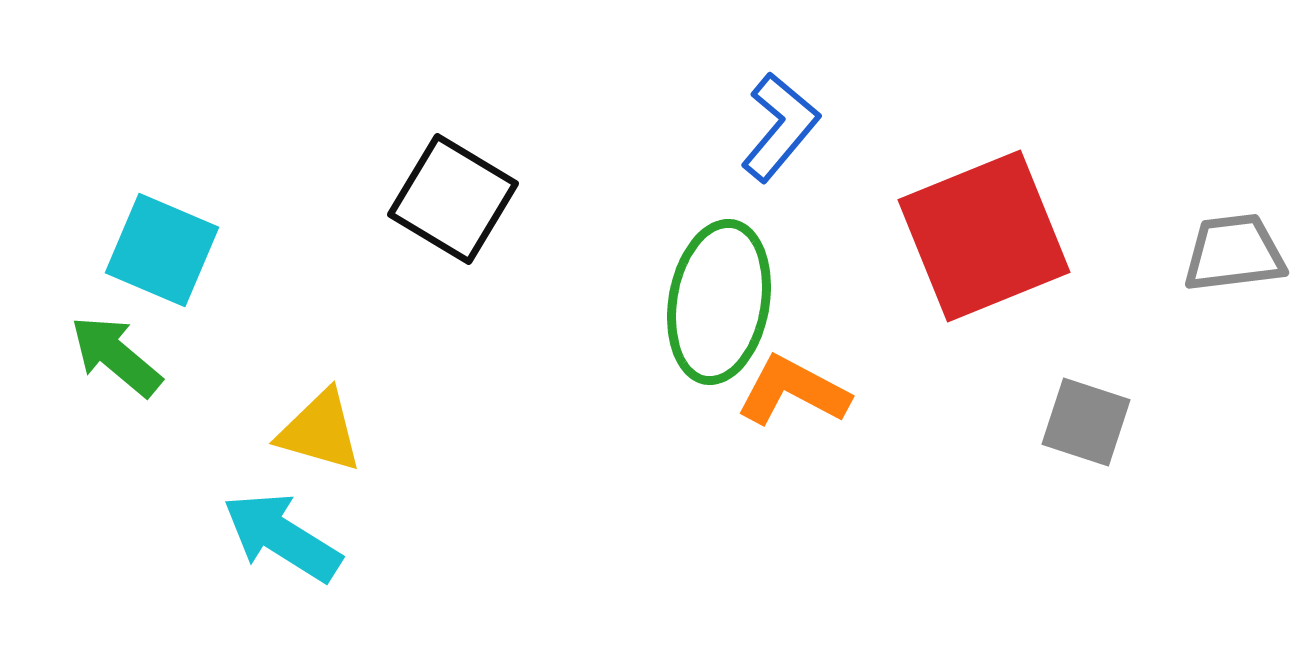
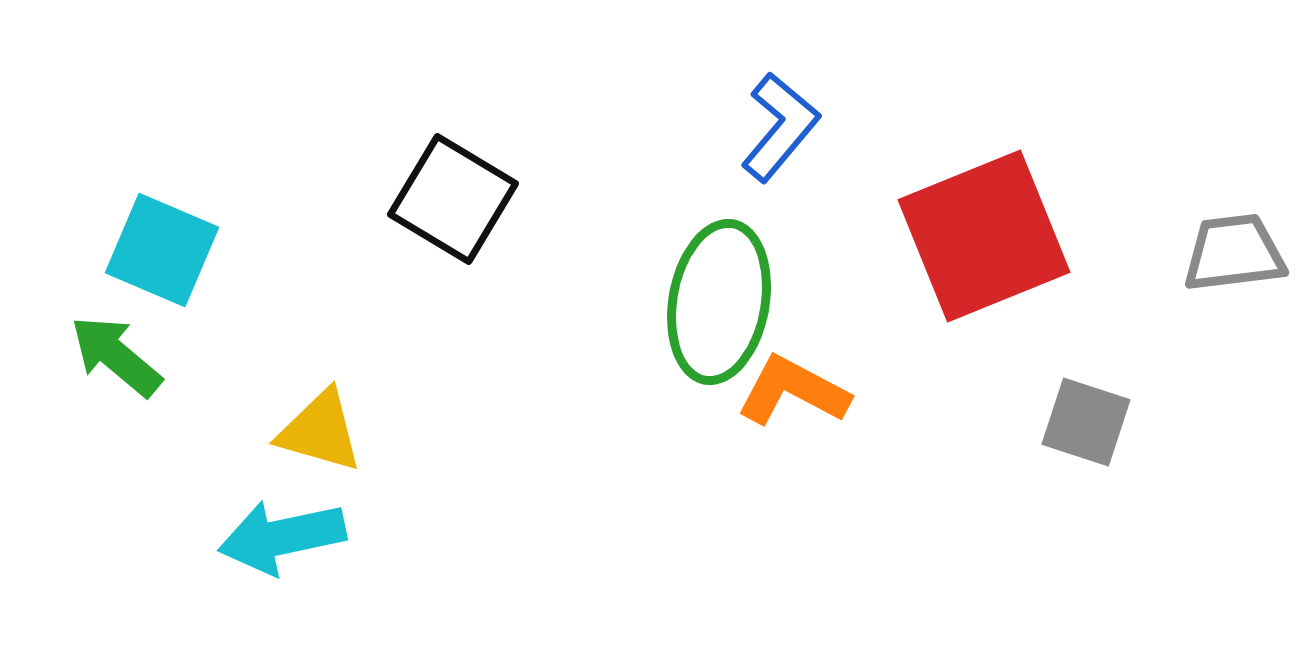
cyan arrow: rotated 44 degrees counterclockwise
